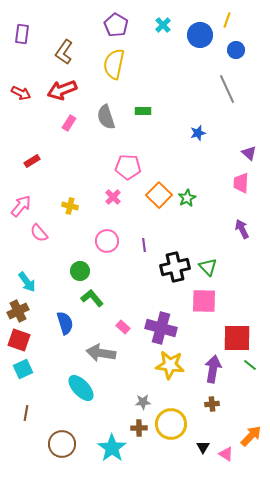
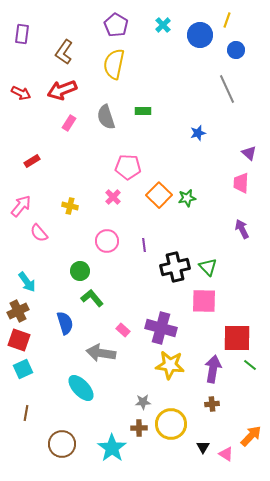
green star at (187, 198): rotated 18 degrees clockwise
pink rectangle at (123, 327): moved 3 px down
